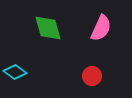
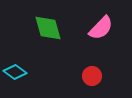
pink semicircle: rotated 20 degrees clockwise
